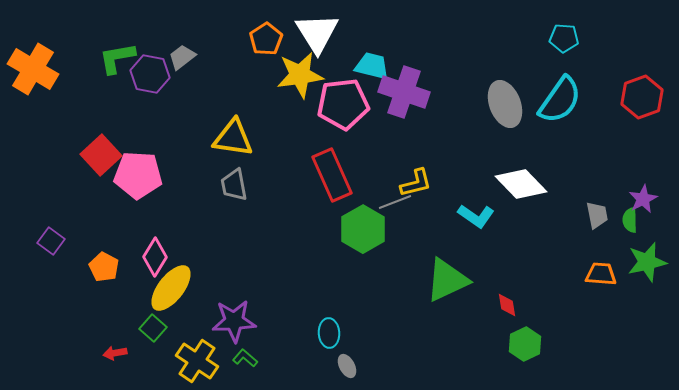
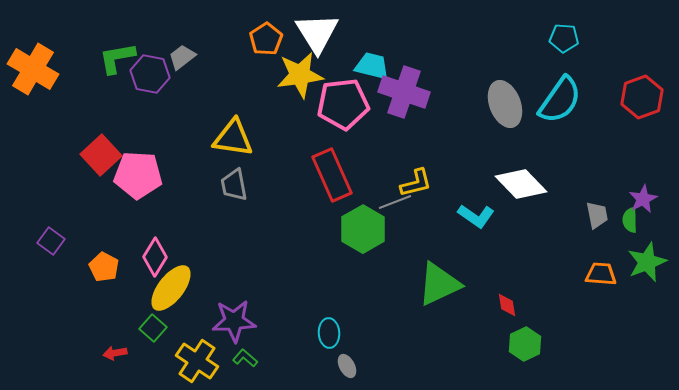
green star at (647, 262): rotated 9 degrees counterclockwise
green triangle at (447, 280): moved 8 px left, 4 px down
